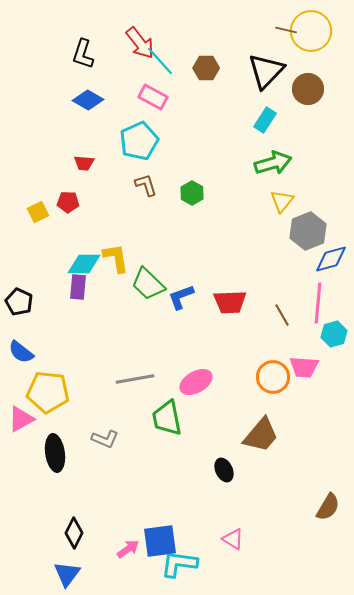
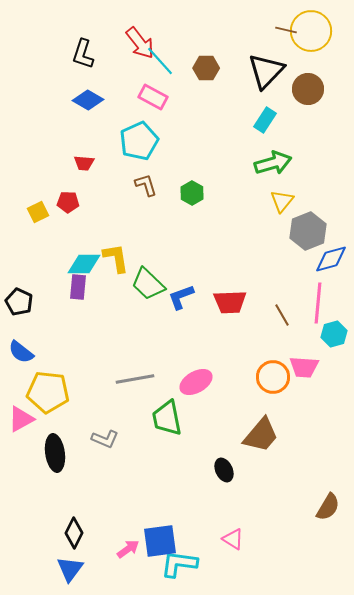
blue triangle at (67, 574): moved 3 px right, 5 px up
